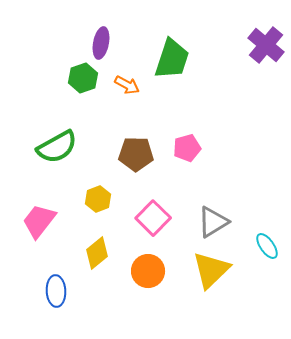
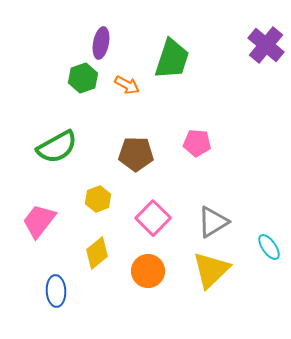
pink pentagon: moved 10 px right, 5 px up; rotated 20 degrees clockwise
cyan ellipse: moved 2 px right, 1 px down
